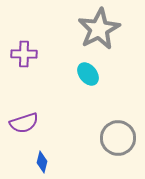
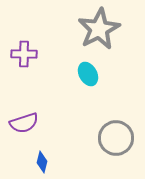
cyan ellipse: rotated 10 degrees clockwise
gray circle: moved 2 px left
